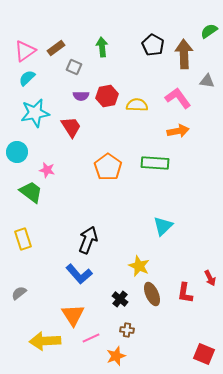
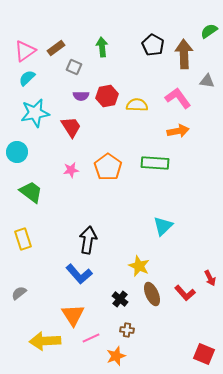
pink star: moved 24 px right; rotated 21 degrees counterclockwise
black arrow: rotated 12 degrees counterclockwise
red L-shape: rotated 50 degrees counterclockwise
